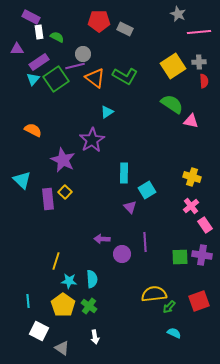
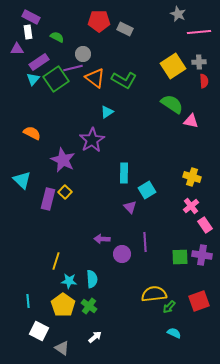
white rectangle at (39, 32): moved 11 px left
purple line at (75, 66): moved 2 px left, 2 px down
green L-shape at (125, 76): moved 1 px left, 4 px down
orange semicircle at (33, 130): moved 1 px left, 3 px down
purple rectangle at (48, 199): rotated 20 degrees clockwise
white arrow at (95, 337): rotated 120 degrees counterclockwise
